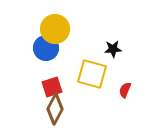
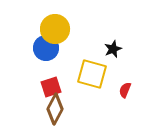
black star: rotated 18 degrees counterclockwise
red square: moved 1 px left
